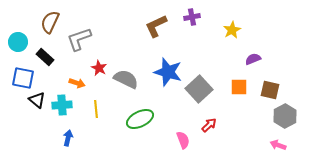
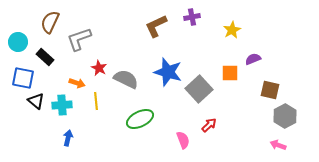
orange square: moved 9 px left, 14 px up
black triangle: moved 1 px left, 1 px down
yellow line: moved 8 px up
